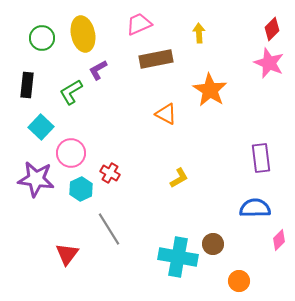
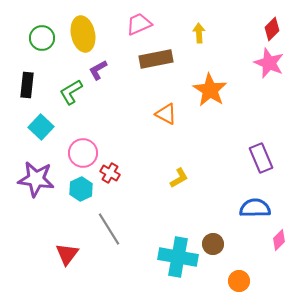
pink circle: moved 12 px right
purple rectangle: rotated 16 degrees counterclockwise
